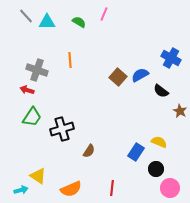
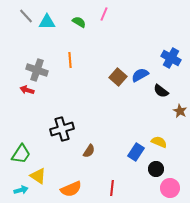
green trapezoid: moved 11 px left, 37 px down
